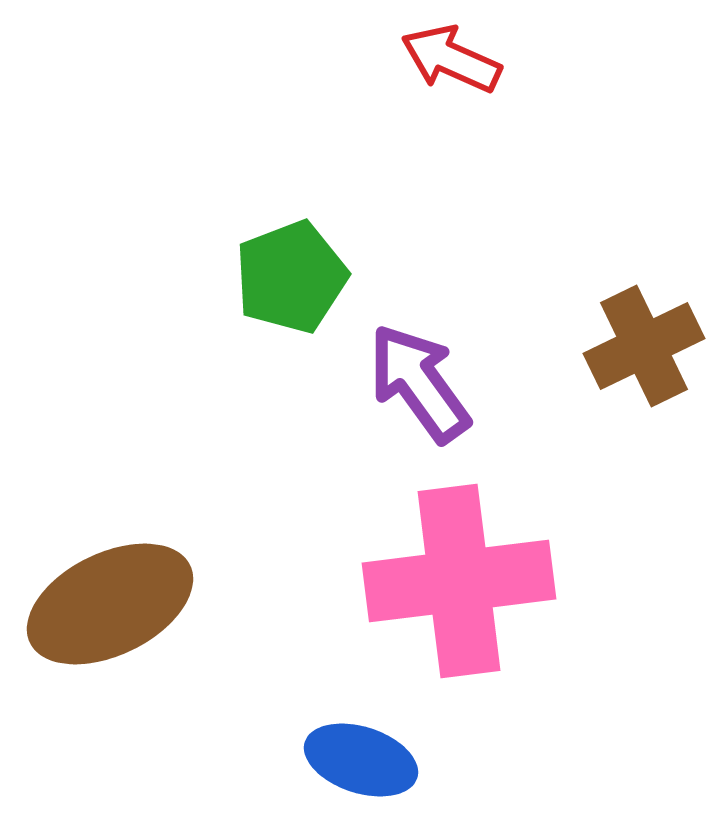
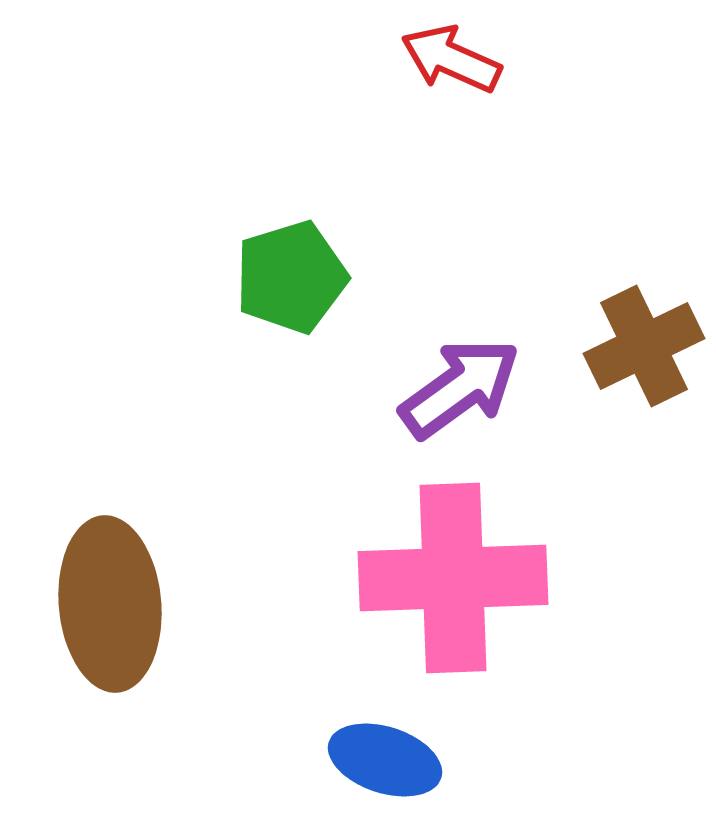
green pentagon: rotated 4 degrees clockwise
purple arrow: moved 41 px right, 5 px down; rotated 90 degrees clockwise
pink cross: moved 6 px left, 3 px up; rotated 5 degrees clockwise
brown ellipse: rotated 69 degrees counterclockwise
blue ellipse: moved 24 px right
